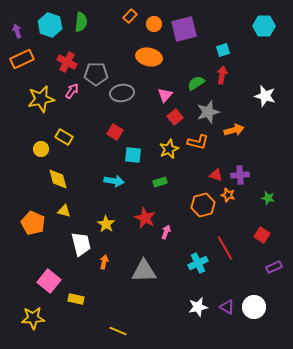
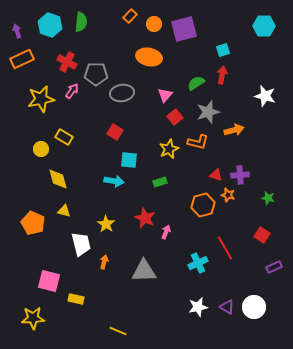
cyan square at (133, 155): moved 4 px left, 5 px down
pink square at (49, 281): rotated 25 degrees counterclockwise
